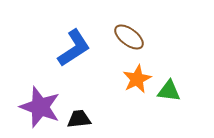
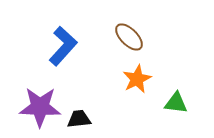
brown ellipse: rotated 8 degrees clockwise
blue L-shape: moved 11 px left, 2 px up; rotated 15 degrees counterclockwise
green triangle: moved 7 px right, 12 px down
purple star: rotated 18 degrees counterclockwise
